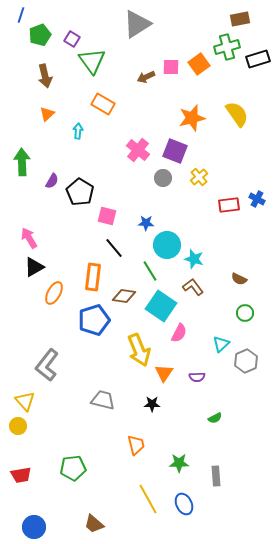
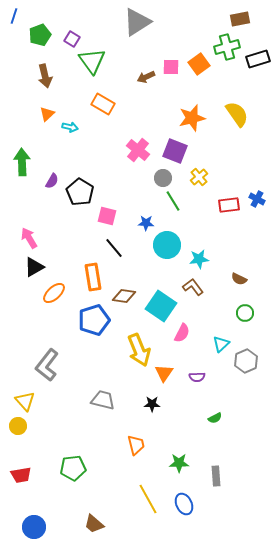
blue line at (21, 15): moved 7 px left, 1 px down
gray triangle at (137, 24): moved 2 px up
cyan arrow at (78, 131): moved 8 px left, 4 px up; rotated 98 degrees clockwise
cyan star at (194, 259): moved 5 px right; rotated 24 degrees counterclockwise
green line at (150, 271): moved 23 px right, 70 px up
orange rectangle at (93, 277): rotated 16 degrees counterclockwise
orange ellipse at (54, 293): rotated 20 degrees clockwise
pink semicircle at (179, 333): moved 3 px right
